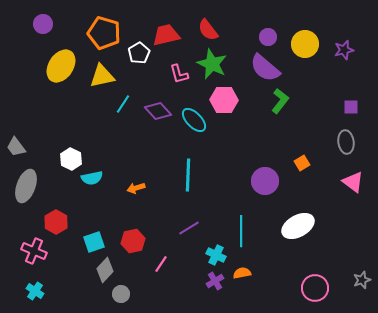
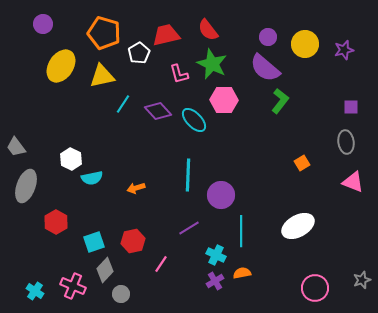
purple circle at (265, 181): moved 44 px left, 14 px down
pink triangle at (353, 182): rotated 15 degrees counterclockwise
pink cross at (34, 251): moved 39 px right, 35 px down
